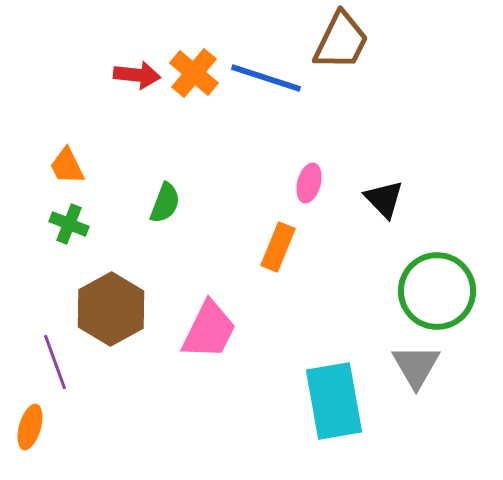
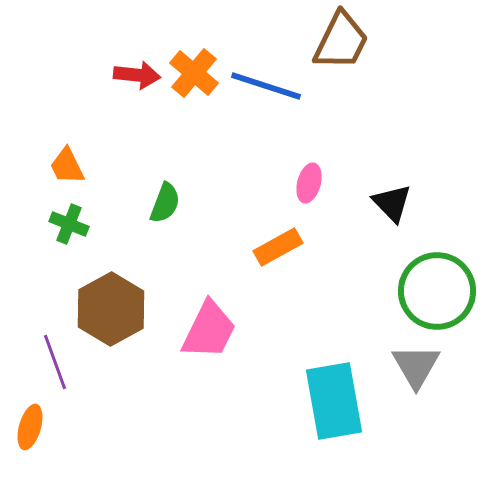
blue line: moved 8 px down
black triangle: moved 8 px right, 4 px down
orange rectangle: rotated 39 degrees clockwise
